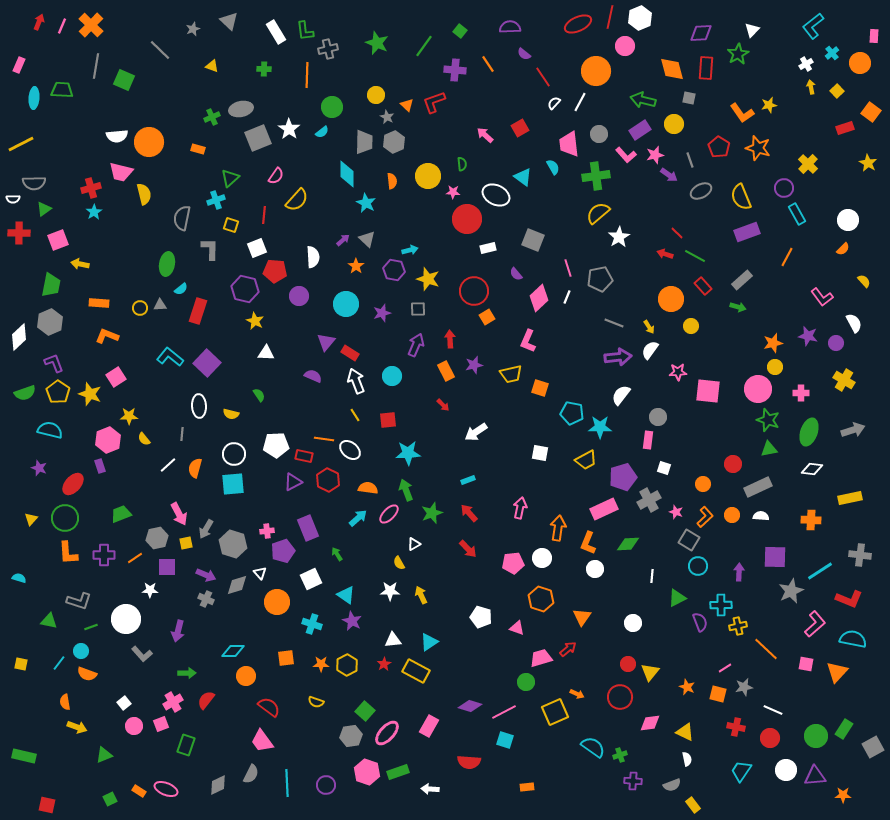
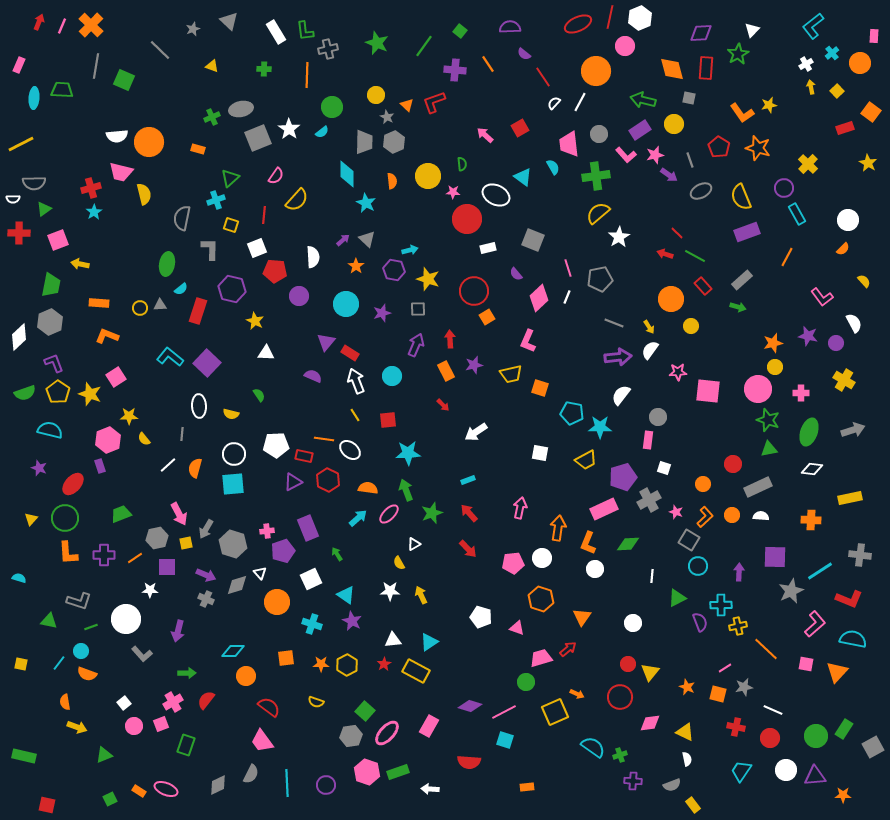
purple hexagon at (245, 289): moved 13 px left
